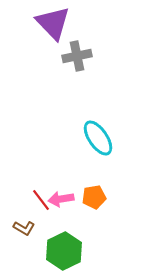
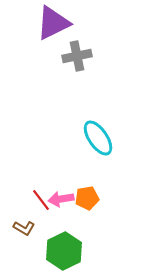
purple triangle: rotated 48 degrees clockwise
orange pentagon: moved 7 px left, 1 px down
